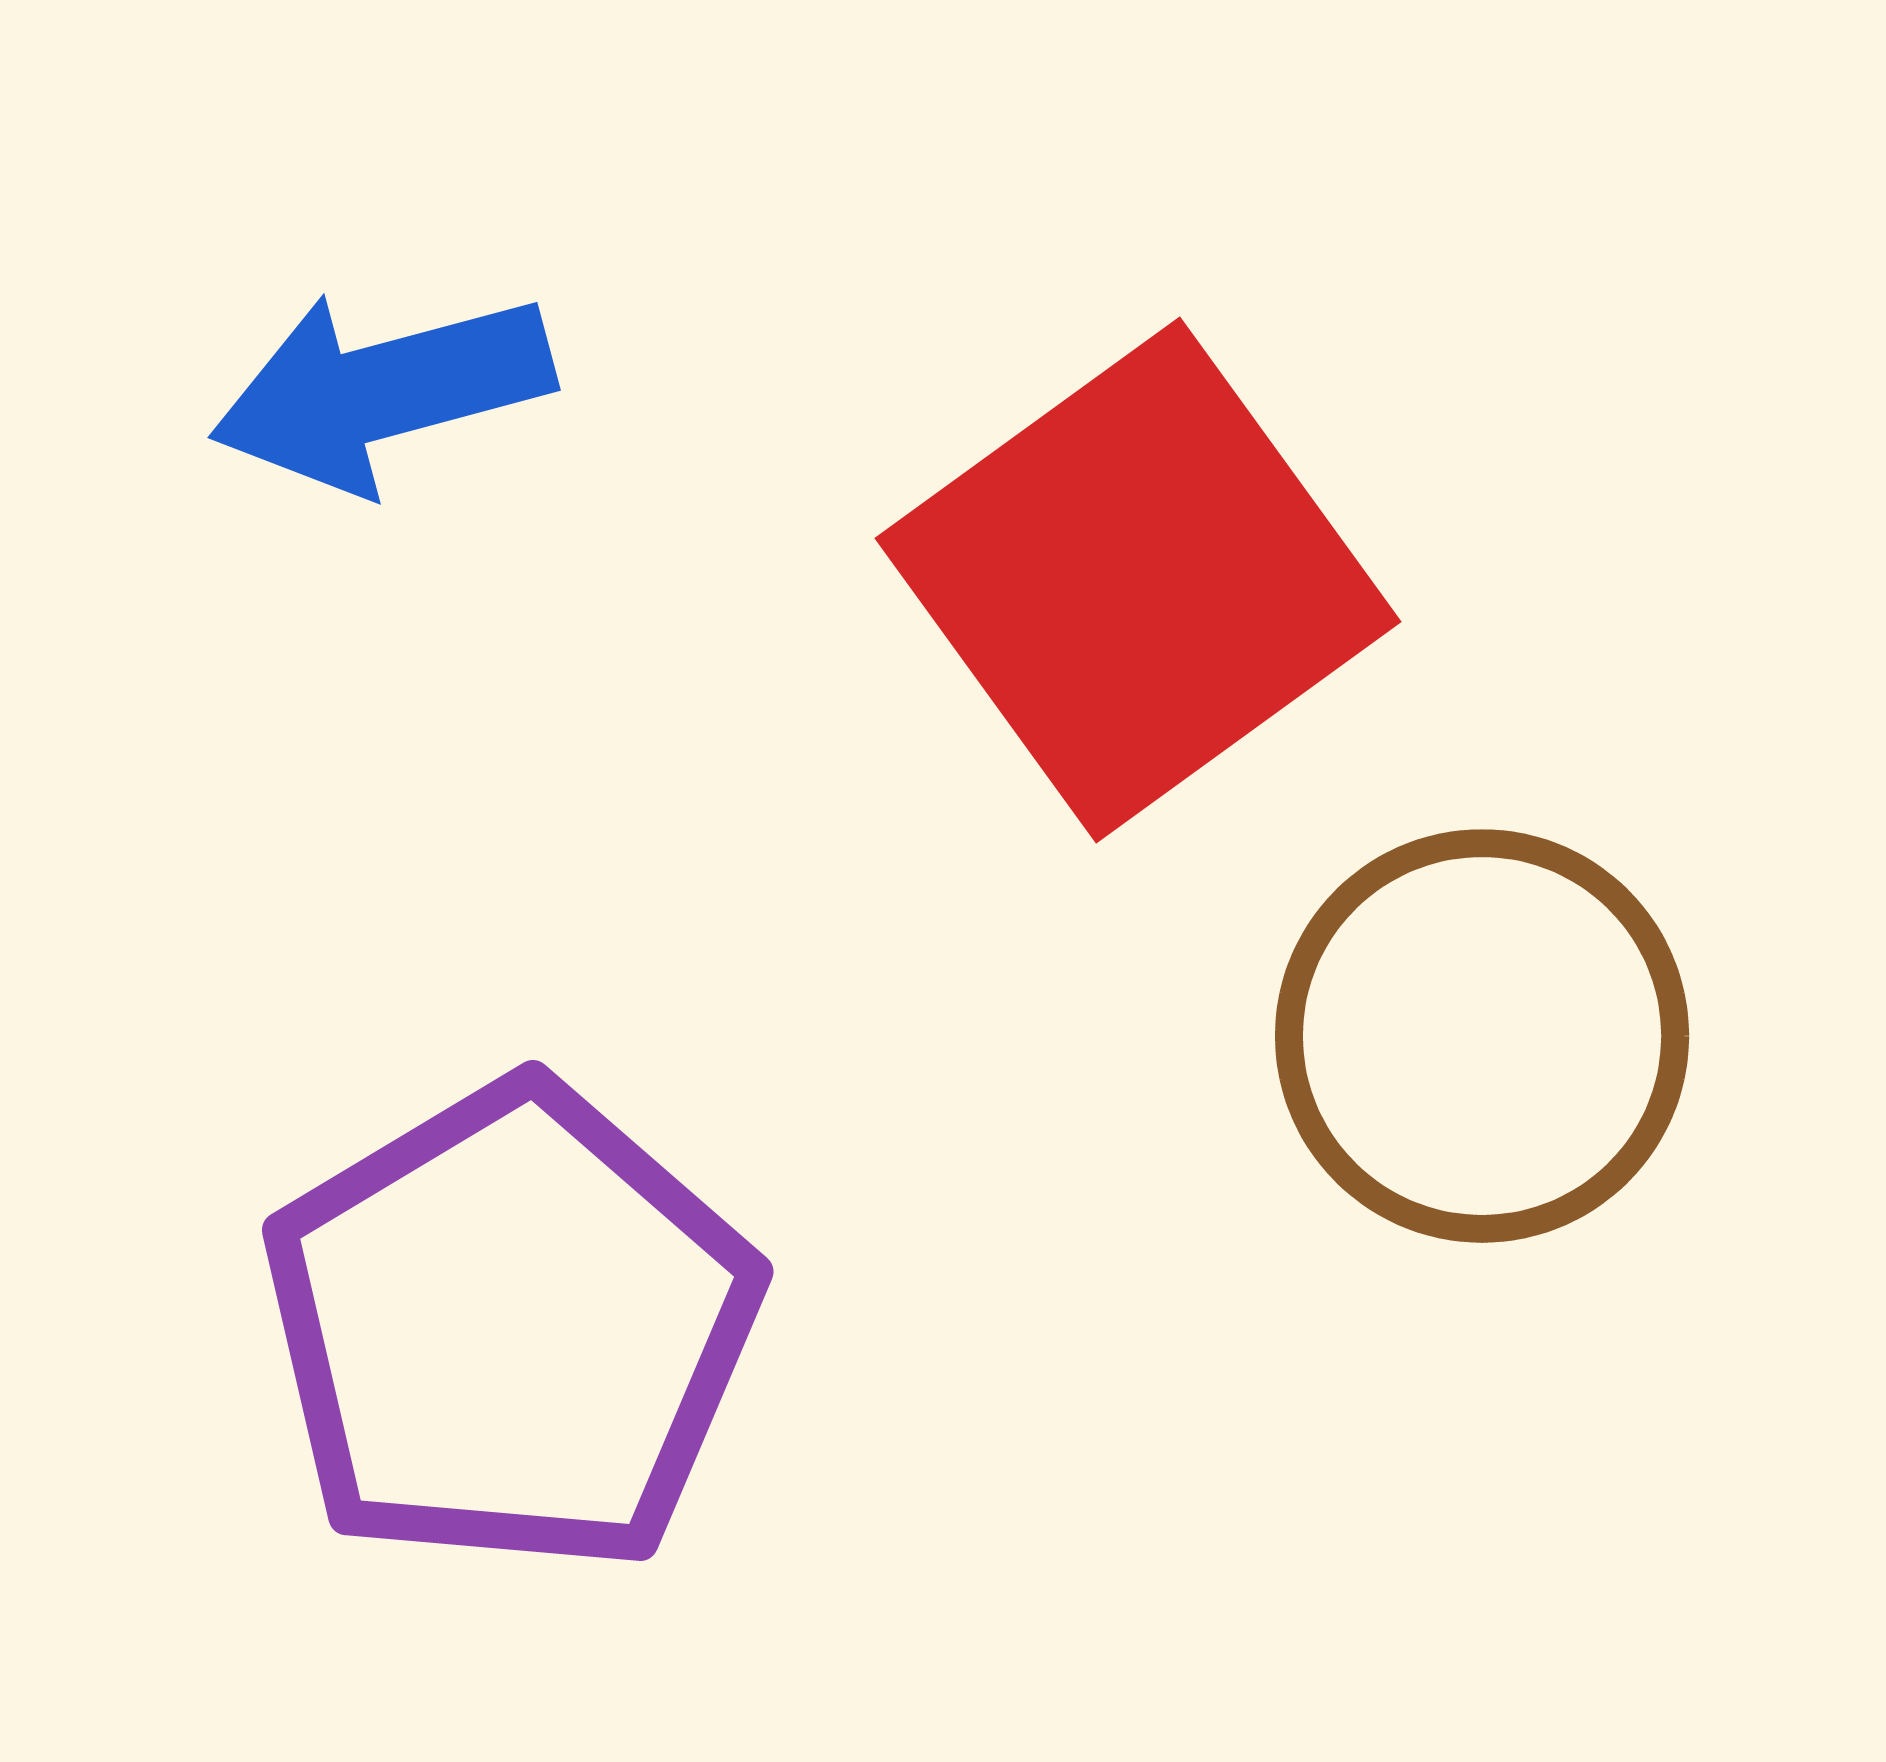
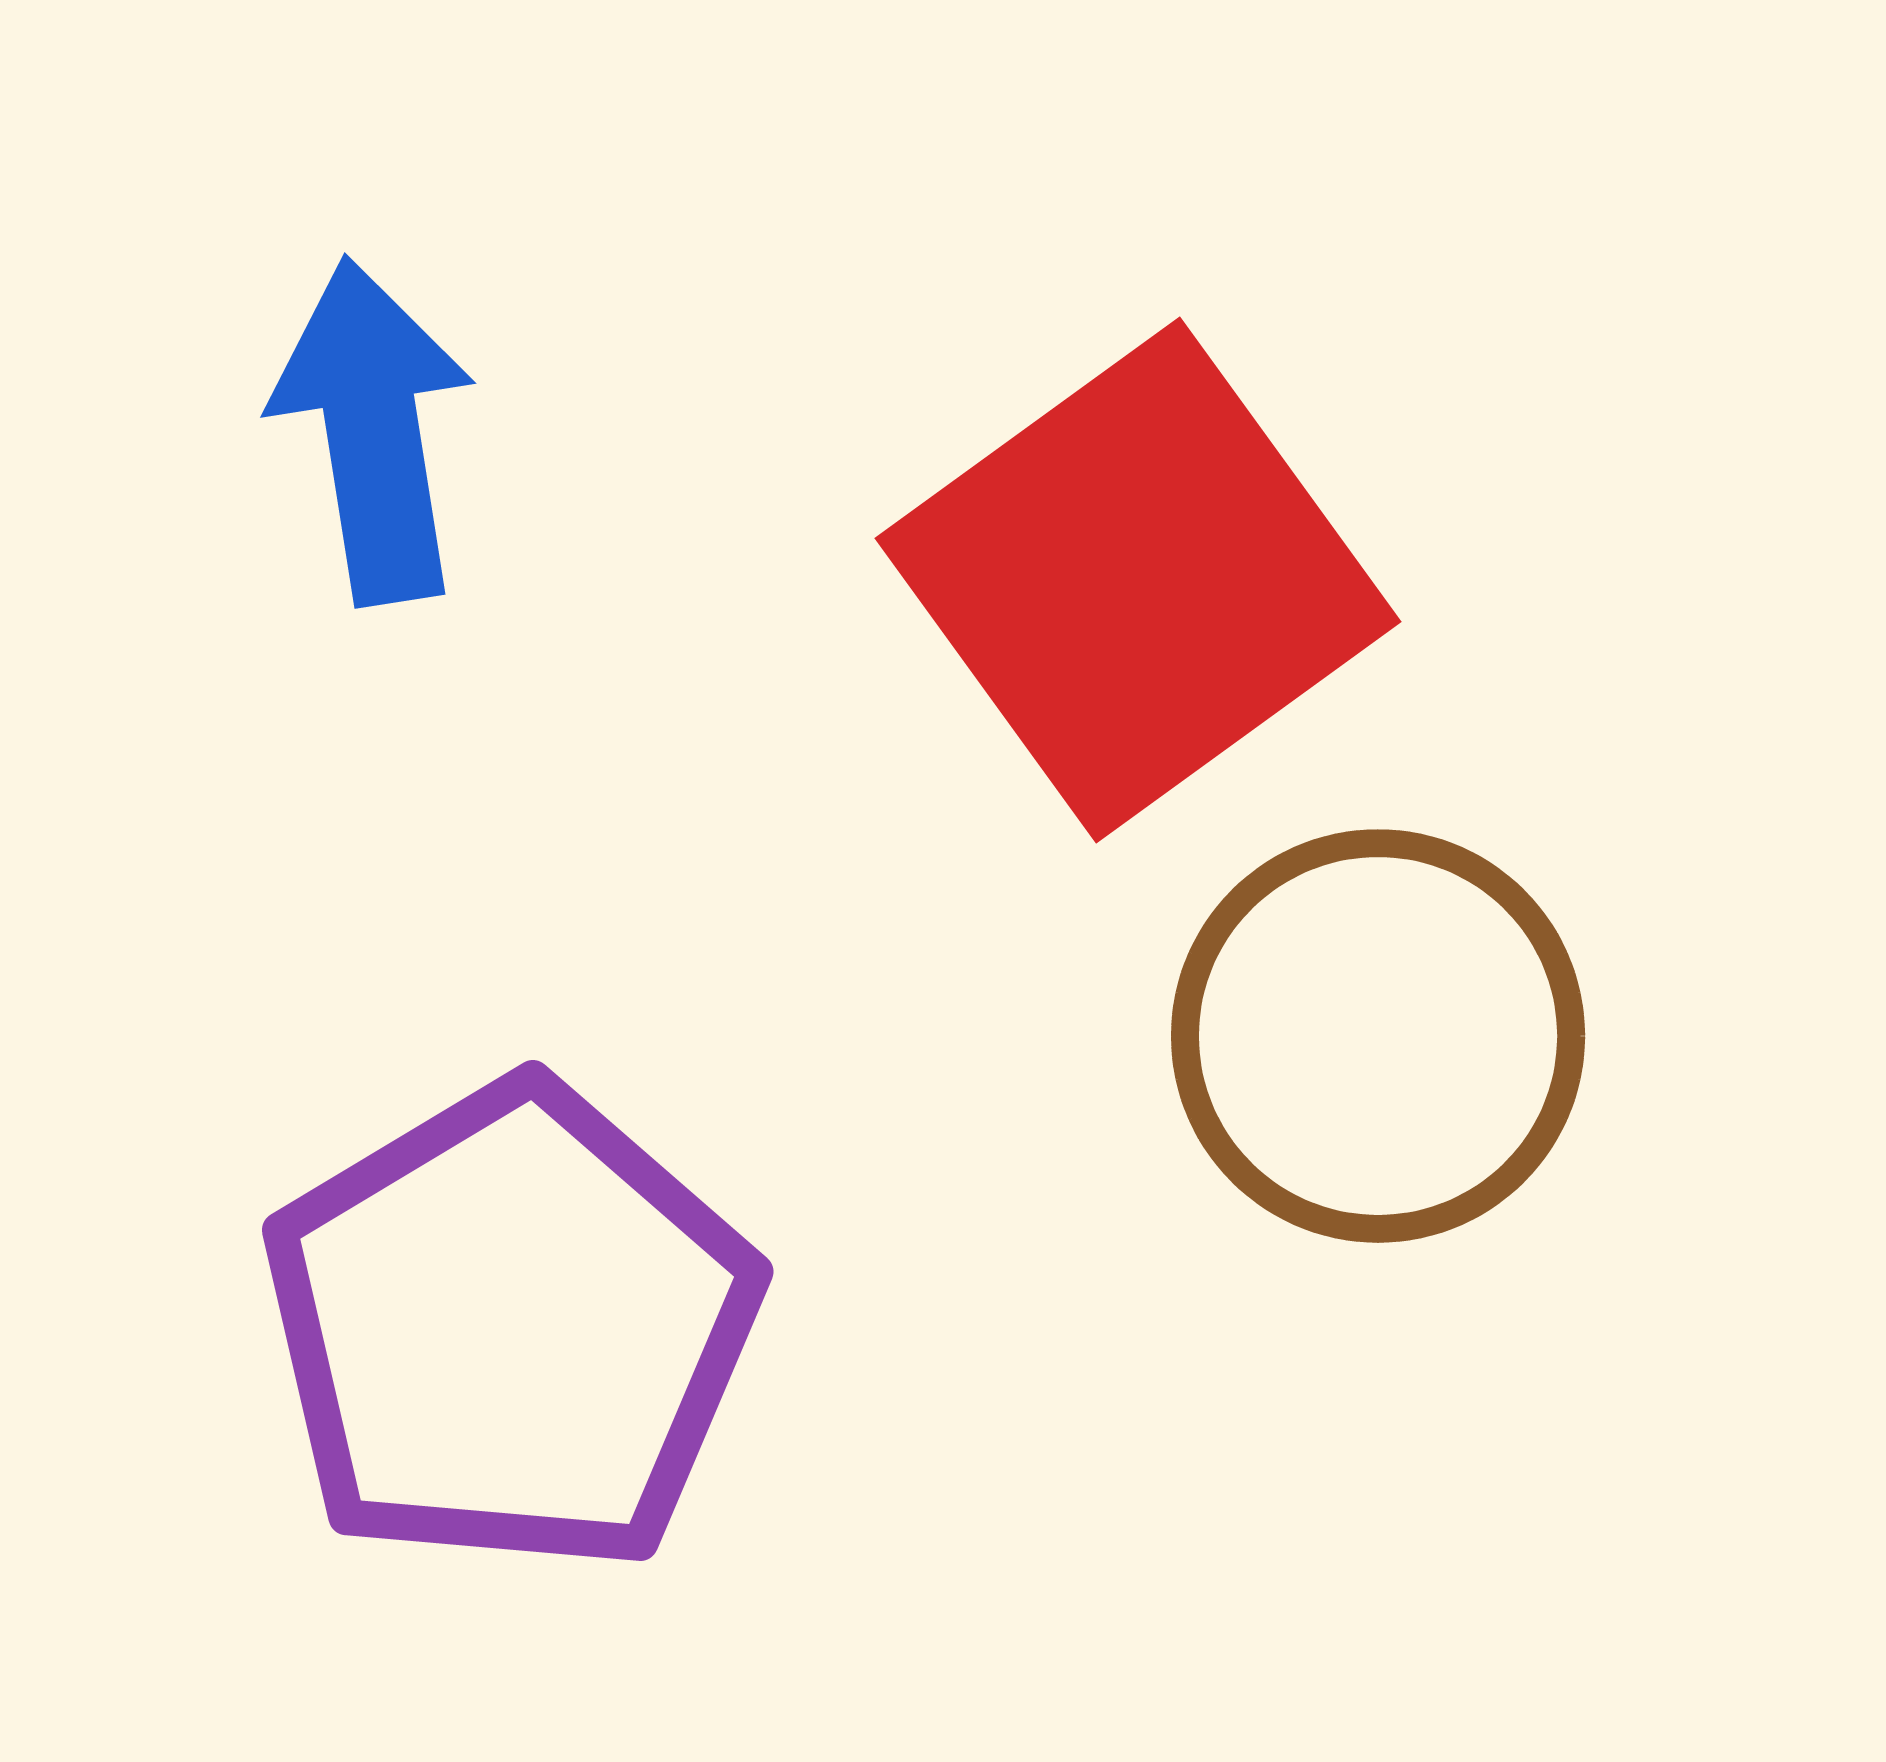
blue arrow: moved 9 px left, 40 px down; rotated 96 degrees clockwise
brown circle: moved 104 px left
